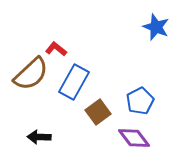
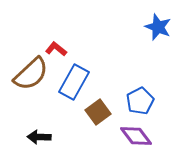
blue star: moved 2 px right
purple diamond: moved 2 px right, 2 px up
